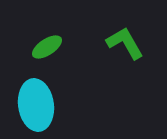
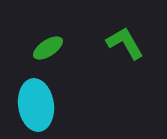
green ellipse: moved 1 px right, 1 px down
